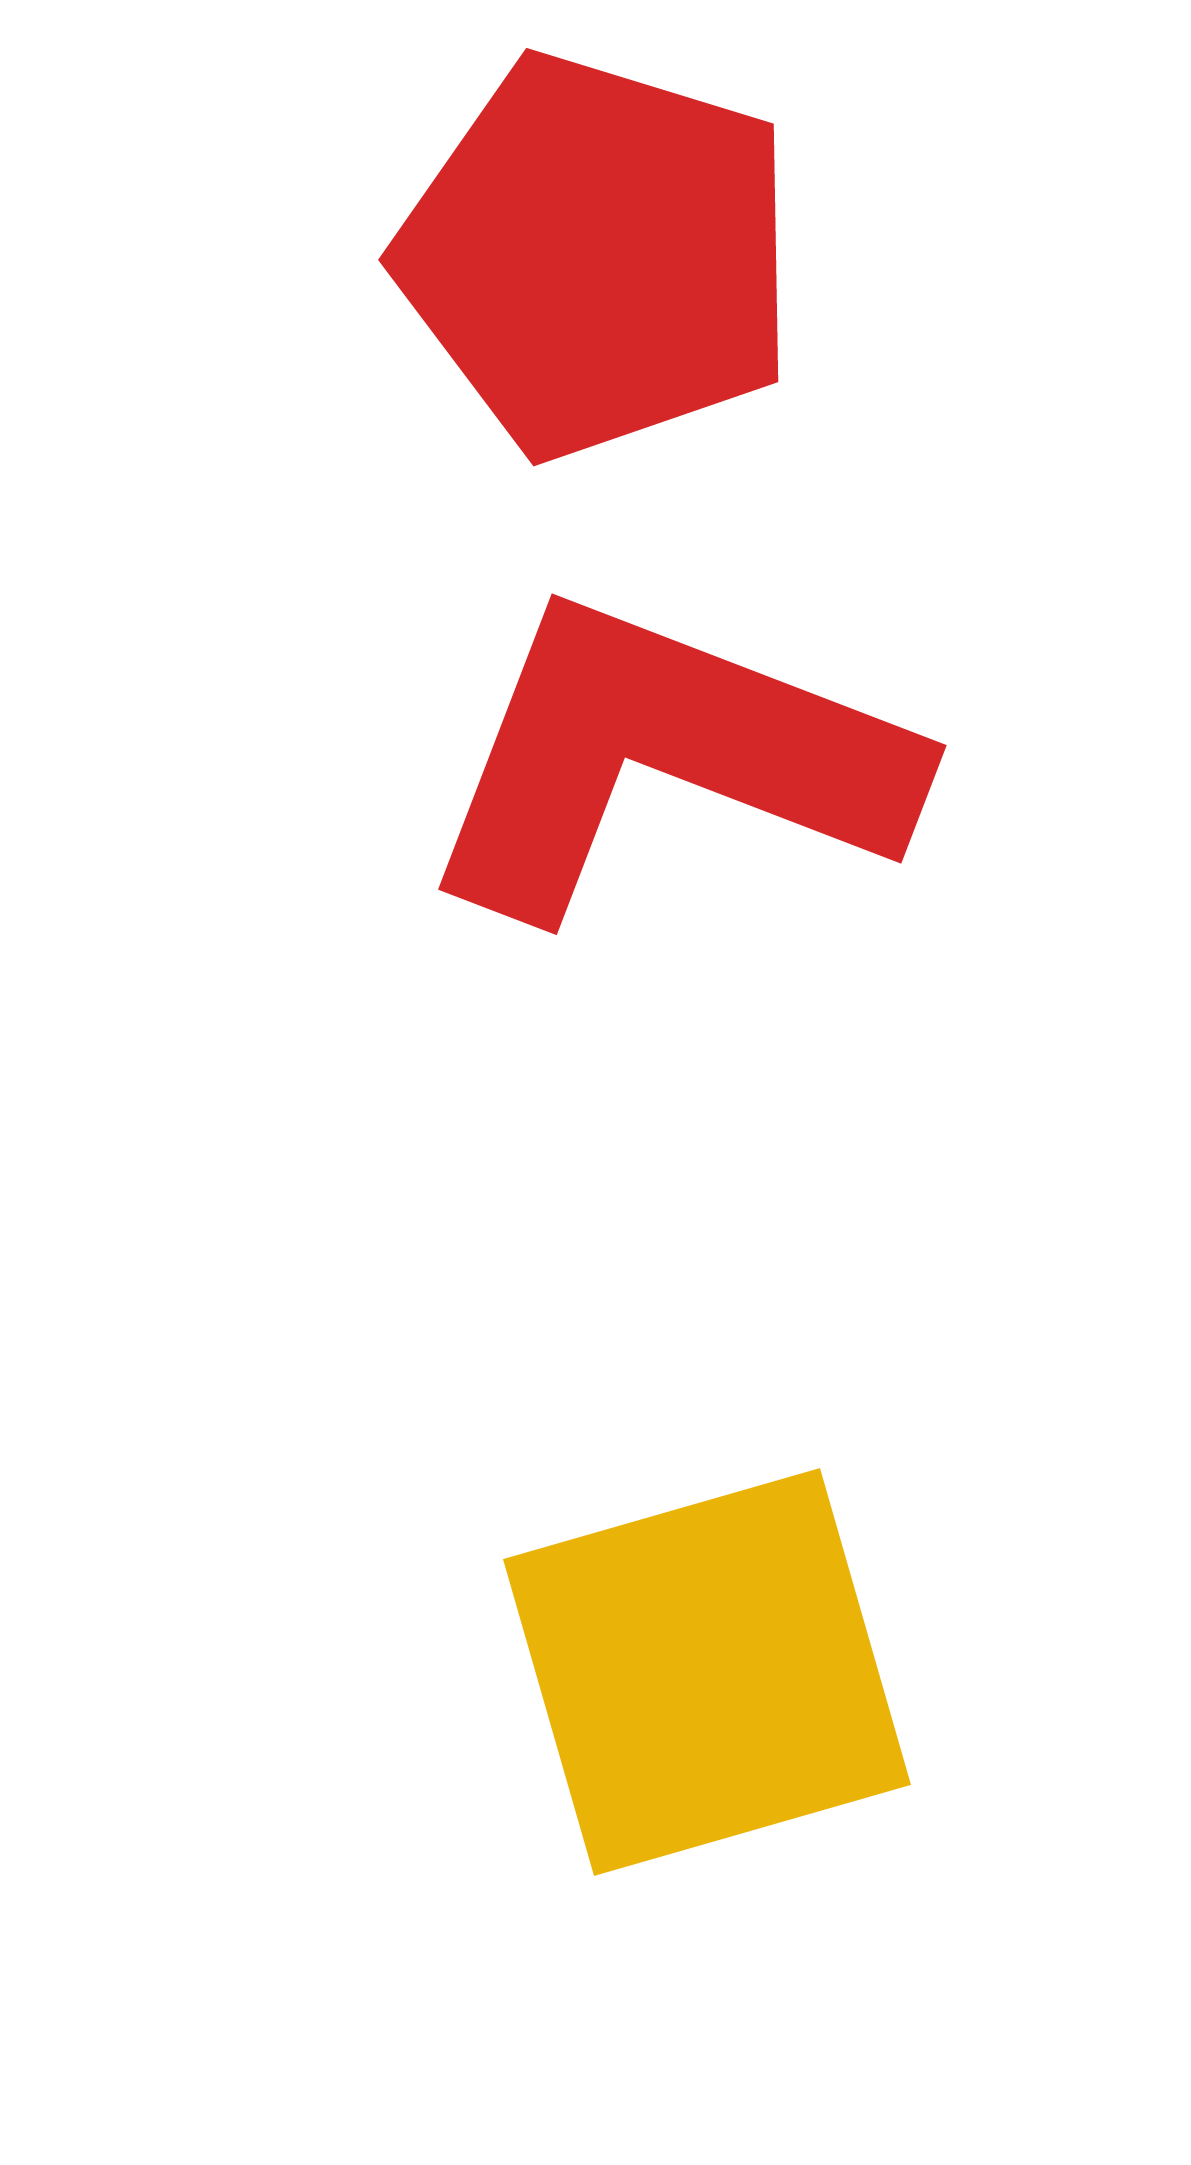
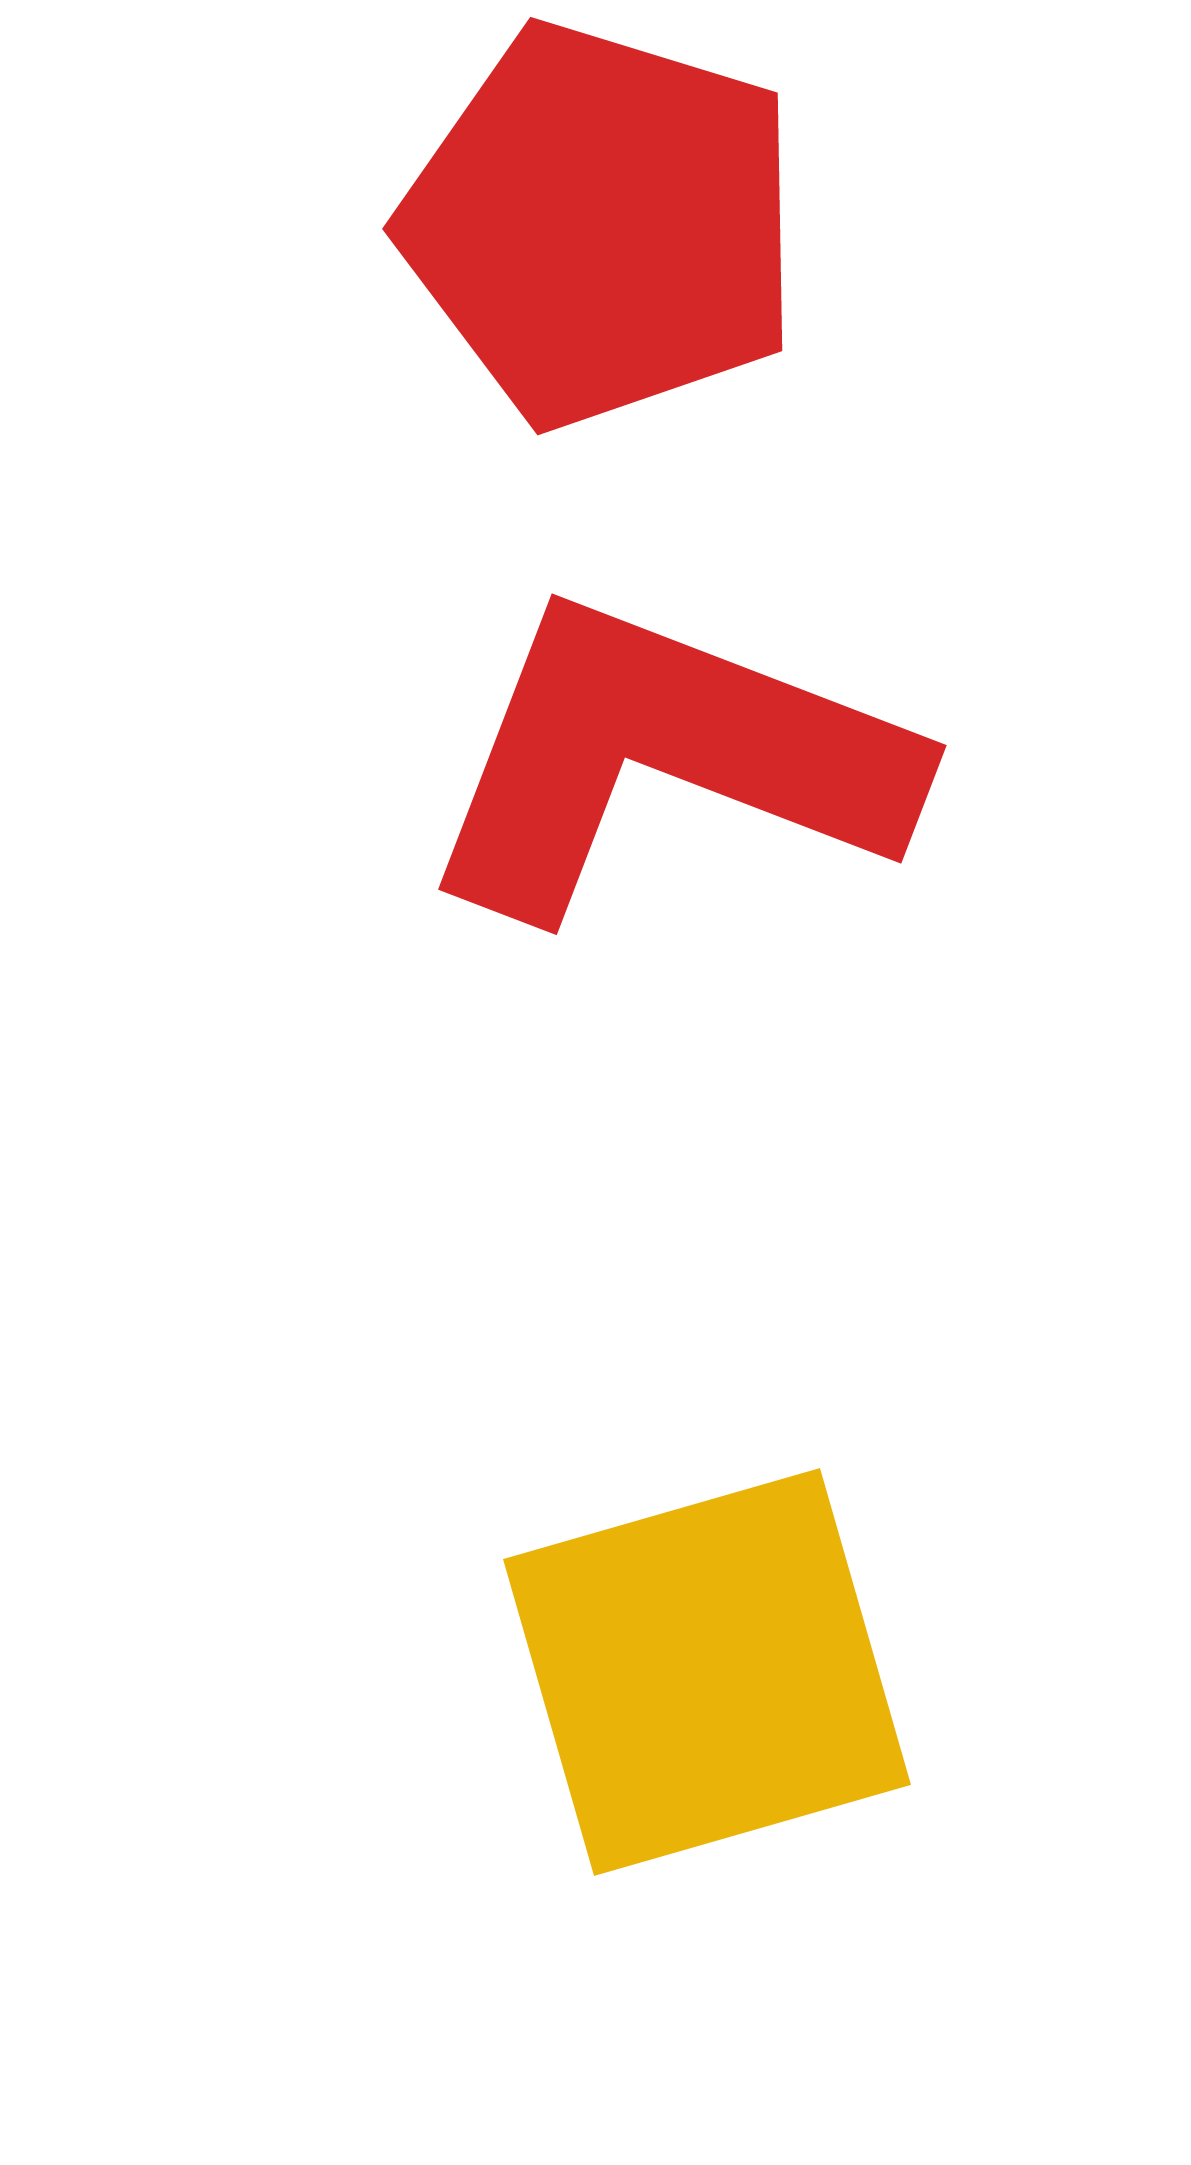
red pentagon: moved 4 px right, 31 px up
